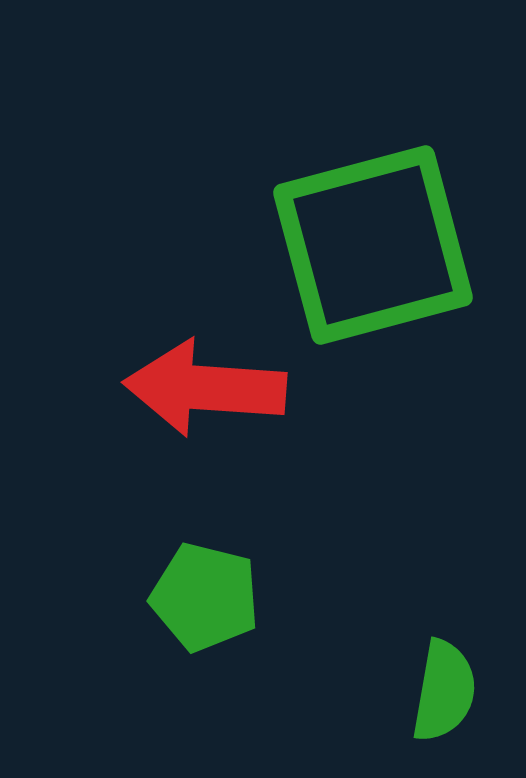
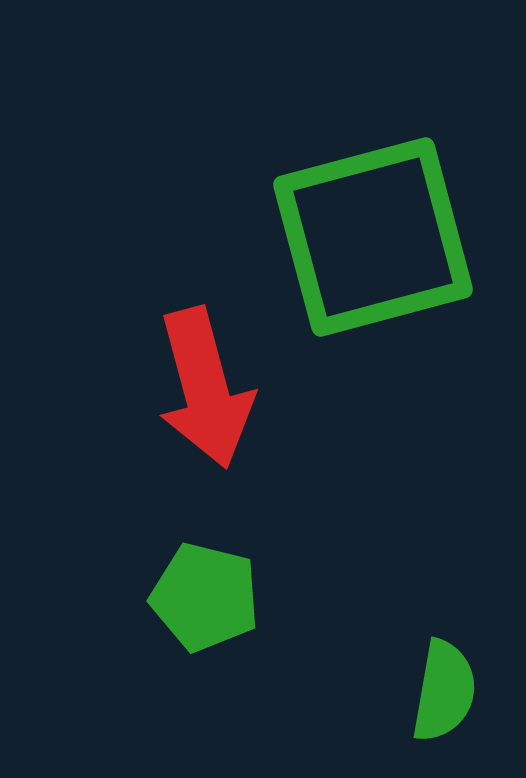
green square: moved 8 px up
red arrow: rotated 109 degrees counterclockwise
